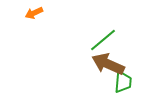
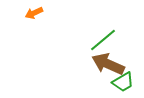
green trapezoid: rotated 55 degrees clockwise
